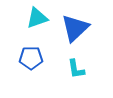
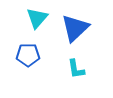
cyan triangle: rotated 30 degrees counterclockwise
blue pentagon: moved 3 px left, 3 px up
